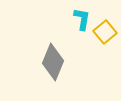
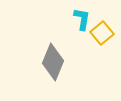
yellow square: moved 3 px left, 1 px down
